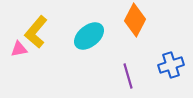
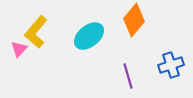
orange diamond: moved 1 px left; rotated 12 degrees clockwise
pink triangle: rotated 36 degrees counterclockwise
